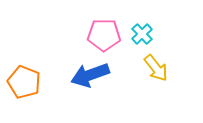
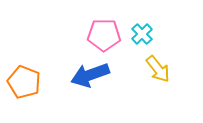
yellow arrow: moved 2 px right, 1 px down
